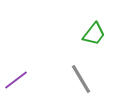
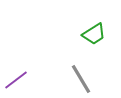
green trapezoid: rotated 20 degrees clockwise
